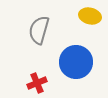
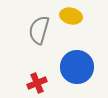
yellow ellipse: moved 19 px left
blue circle: moved 1 px right, 5 px down
